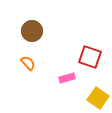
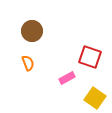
orange semicircle: rotated 21 degrees clockwise
pink rectangle: rotated 14 degrees counterclockwise
yellow square: moved 3 px left
